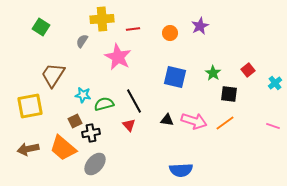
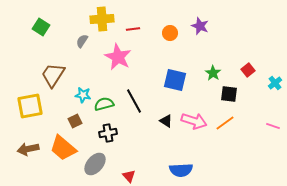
purple star: rotated 24 degrees counterclockwise
blue square: moved 3 px down
black triangle: moved 1 px left, 1 px down; rotated 24 degrees clockwise
red triangle: moved 51 px down
black cross: moved 17 px right
